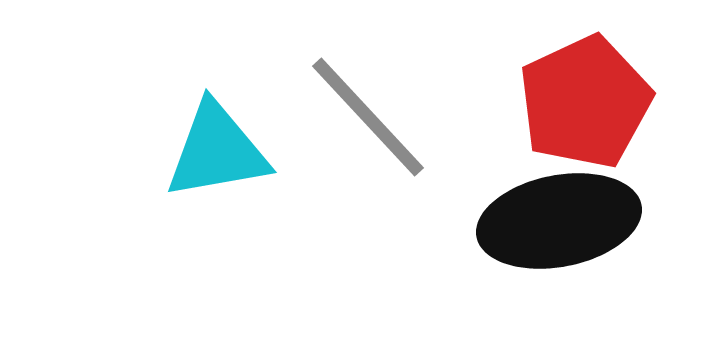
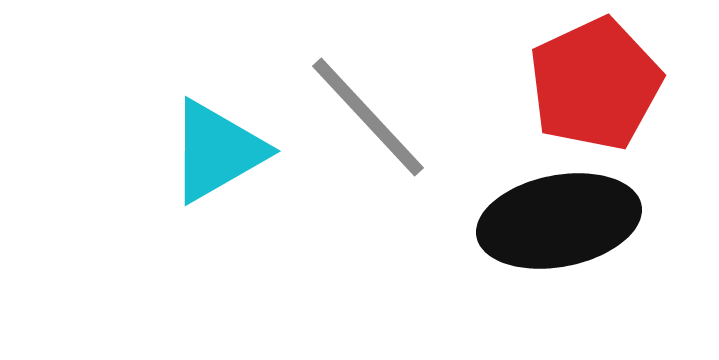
red pentagon: moved 10 px right, 18 px up
cyan triangle: rotated 20 degrees counterclockwise
